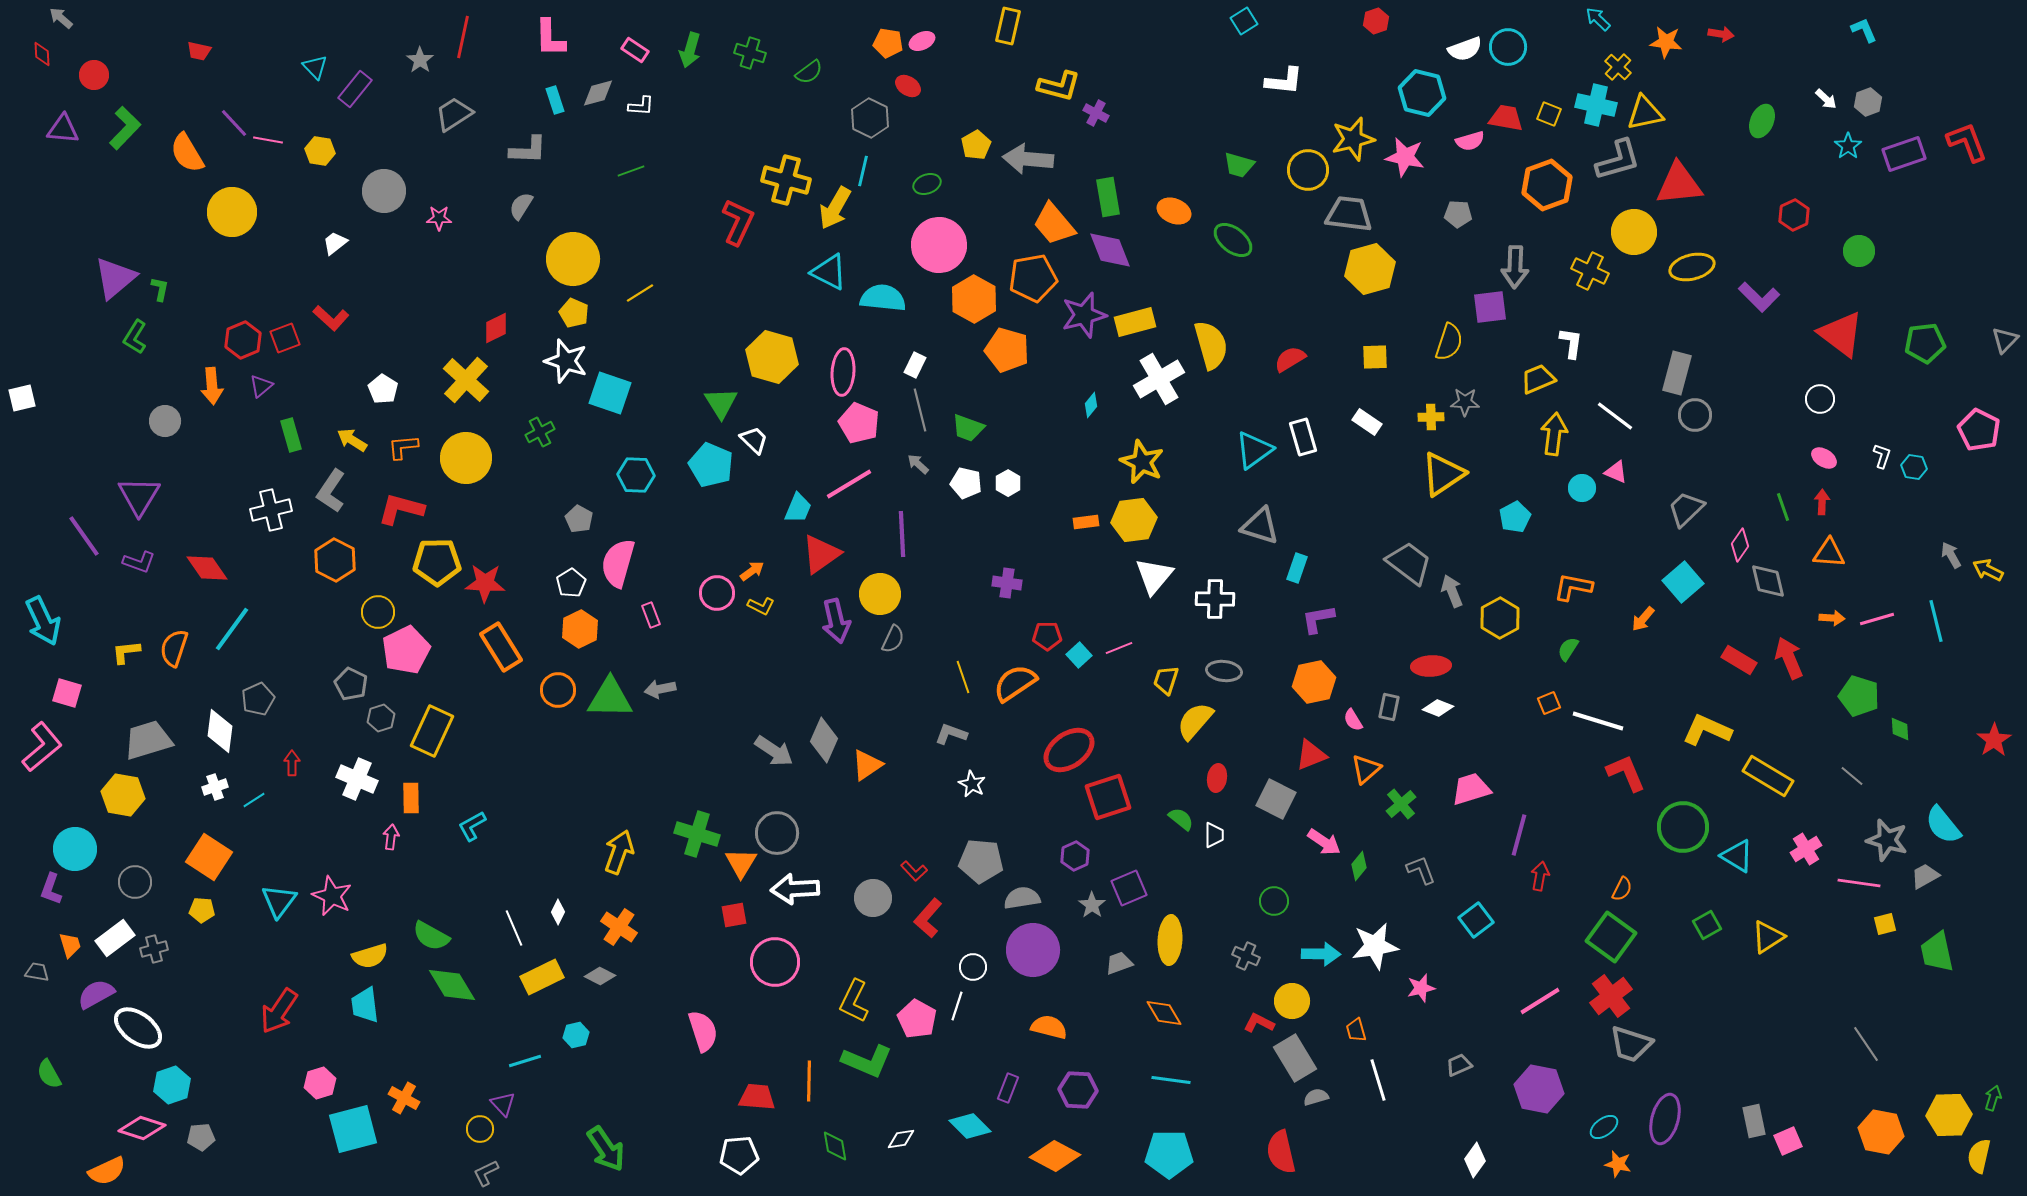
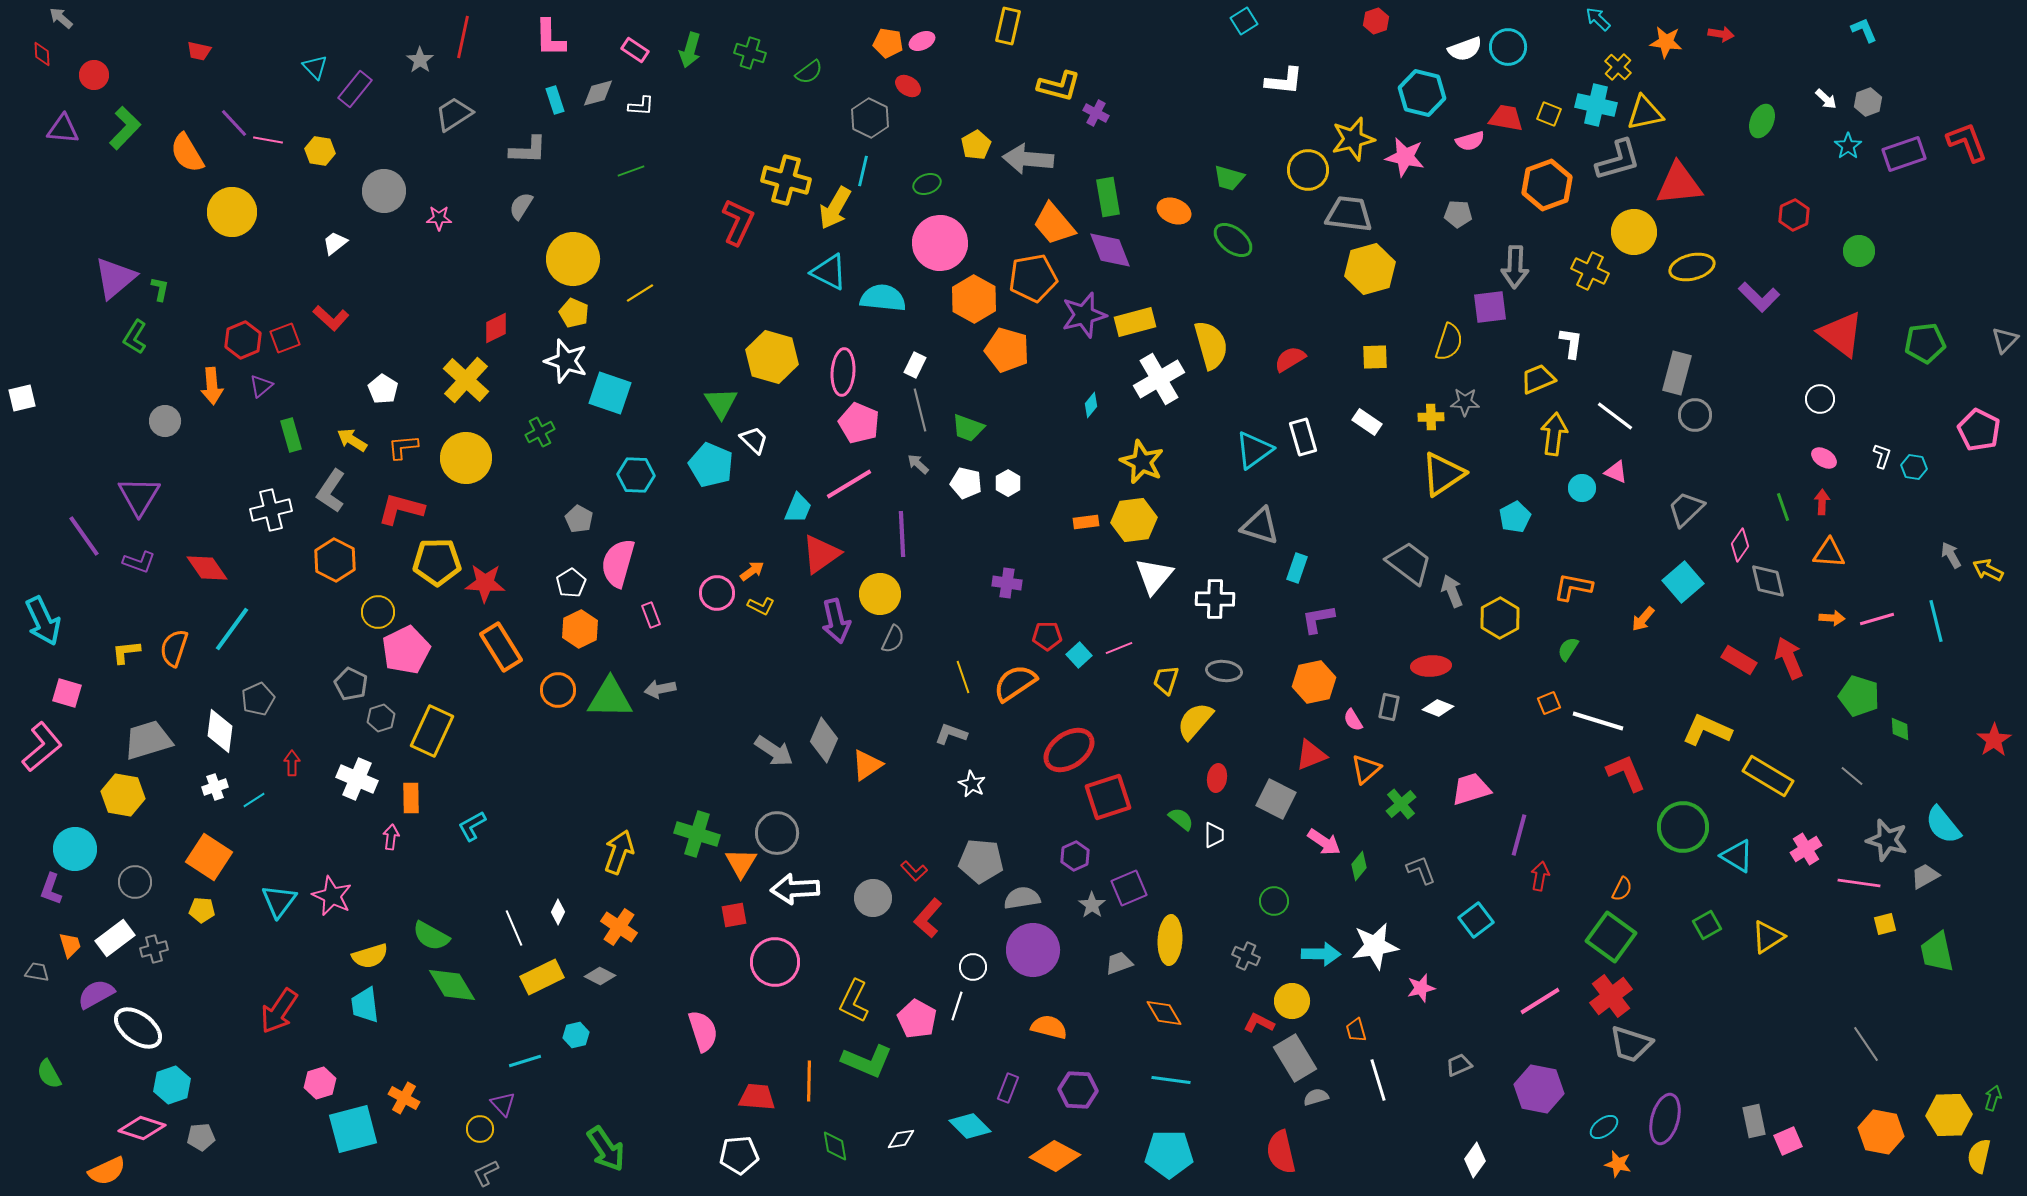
green trapezoid at (1239, 165): moved 10 px left, 13 px down
pink circle at (939, 245): moved 1 px right, 2 px up
